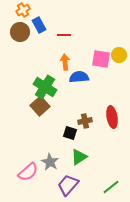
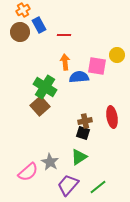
yellow circle: moved 2 px left
pink square: moved 4 px left, 7 px down
black square: moved 13 px right
green line: moved 13 px left
